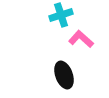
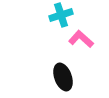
black ellipse: moved 1 px left, 2 px down
